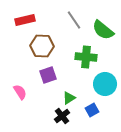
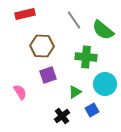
red rectangle: moved 6 px up
green triangle: moved 6 px right, 6 px up
